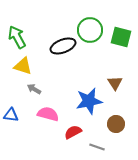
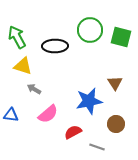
black ellipse: moved 8 px left; rotated 20 degrees clockwise
pink semicircle: rotated 125 degrees clockwise
